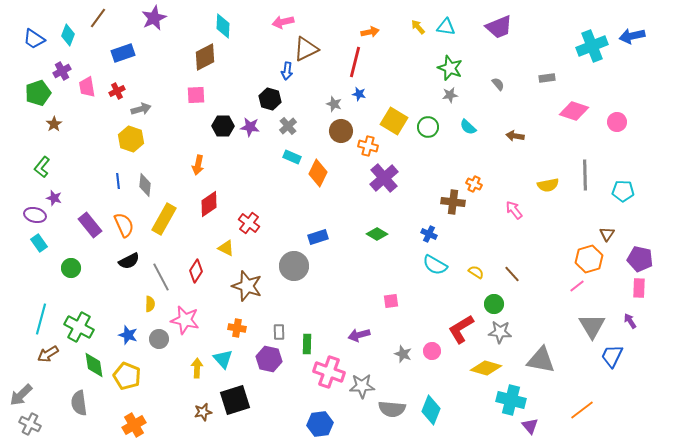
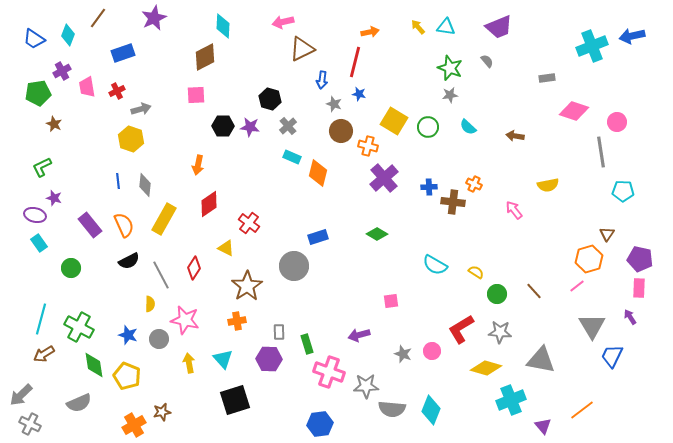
brown triangle at (306, 49): moved 4 px left
blue arrow at (287, 71): moved 35 px right, 9 px down
gray semicircle at (498, 84): moved 11 px left, 23 px up
green pentagon at (38, 93): rotated 10 degrees clockwise
brown star at (54, 124): rotated 14 degrees counterclockwise
green L-shape at (42, 167): rotated 25 degrees clockwise
orange diamond at (318, 173): rotated 12 degrees counterclockwise
gray line at (585, 175): moved 16 px right, 23 px up; rotated 8 degrees counterclockwise
blue cross at (429, 234): moved 47 px up; rotated 28 degrees counterclockwise
red diamond at (196, 271): moved 2 px left, 3 px up
brown line at (512, 274): moved 22 px right, 17 px down
gray line at (161, 277): moved 2 px up
brown star at (247, 286): rotated 20 degrees clockwise
green circle at (494, 304): moved 3 px right, 10 px up
purple arrow at (630, 321): moved 4 px up
orange cross at (237, 328): moved 7 px up; rotated 18 degrees counterclockwise
green rectangle at (307, 344): rotated 18 degrees counterclockwise
brown arrow at (48, 354): moved 4 px left
purple hexagon at (269, 359): rotated 10 degrees counterclockwise
yellow arrow at (197, 368): moved 8 px left, 5 px up; rotated 12 degrees counterclockwise
gray star at (362, 386): moved 4 px right
cyan cross at (511, 400): rotated 36 degrees counterclockwise
gray semicircle at (79, 403): rotated 105 degrees counterclockwise
brown star at (203, 412): moved 41 px left
purple triangle at (530, 426): moved 13 px right
